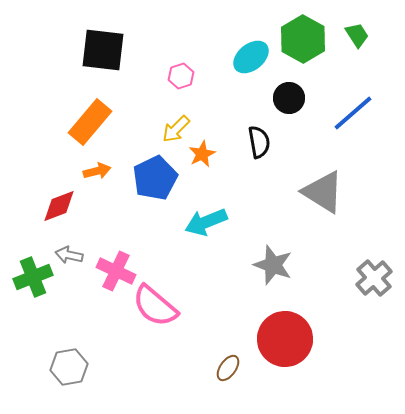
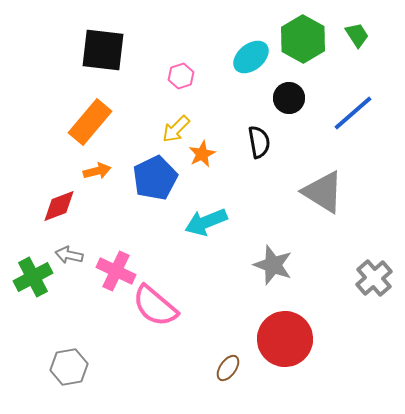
green cross: rotated 6 degrees counterclockwise
